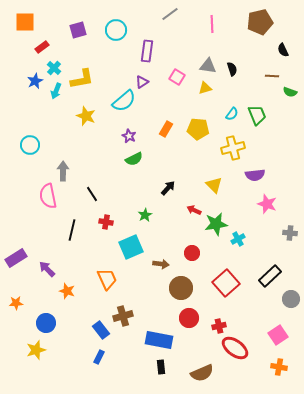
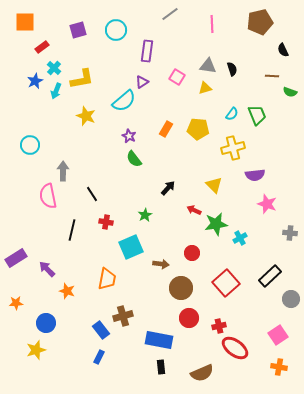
green semicircle at (134, 159): rotated 78 degrees clockwise
cyan cross at (238, 239): moved 2 px right, 1 px up
orange trapezoid at (107, 279): rotated 35 degrees clockwise
